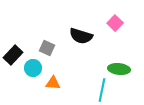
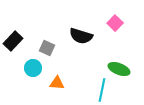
black rectangle: moved 14 px up
green ellipse: rotated 15 degrees clockwise
orange triangle: moved 4 px right
